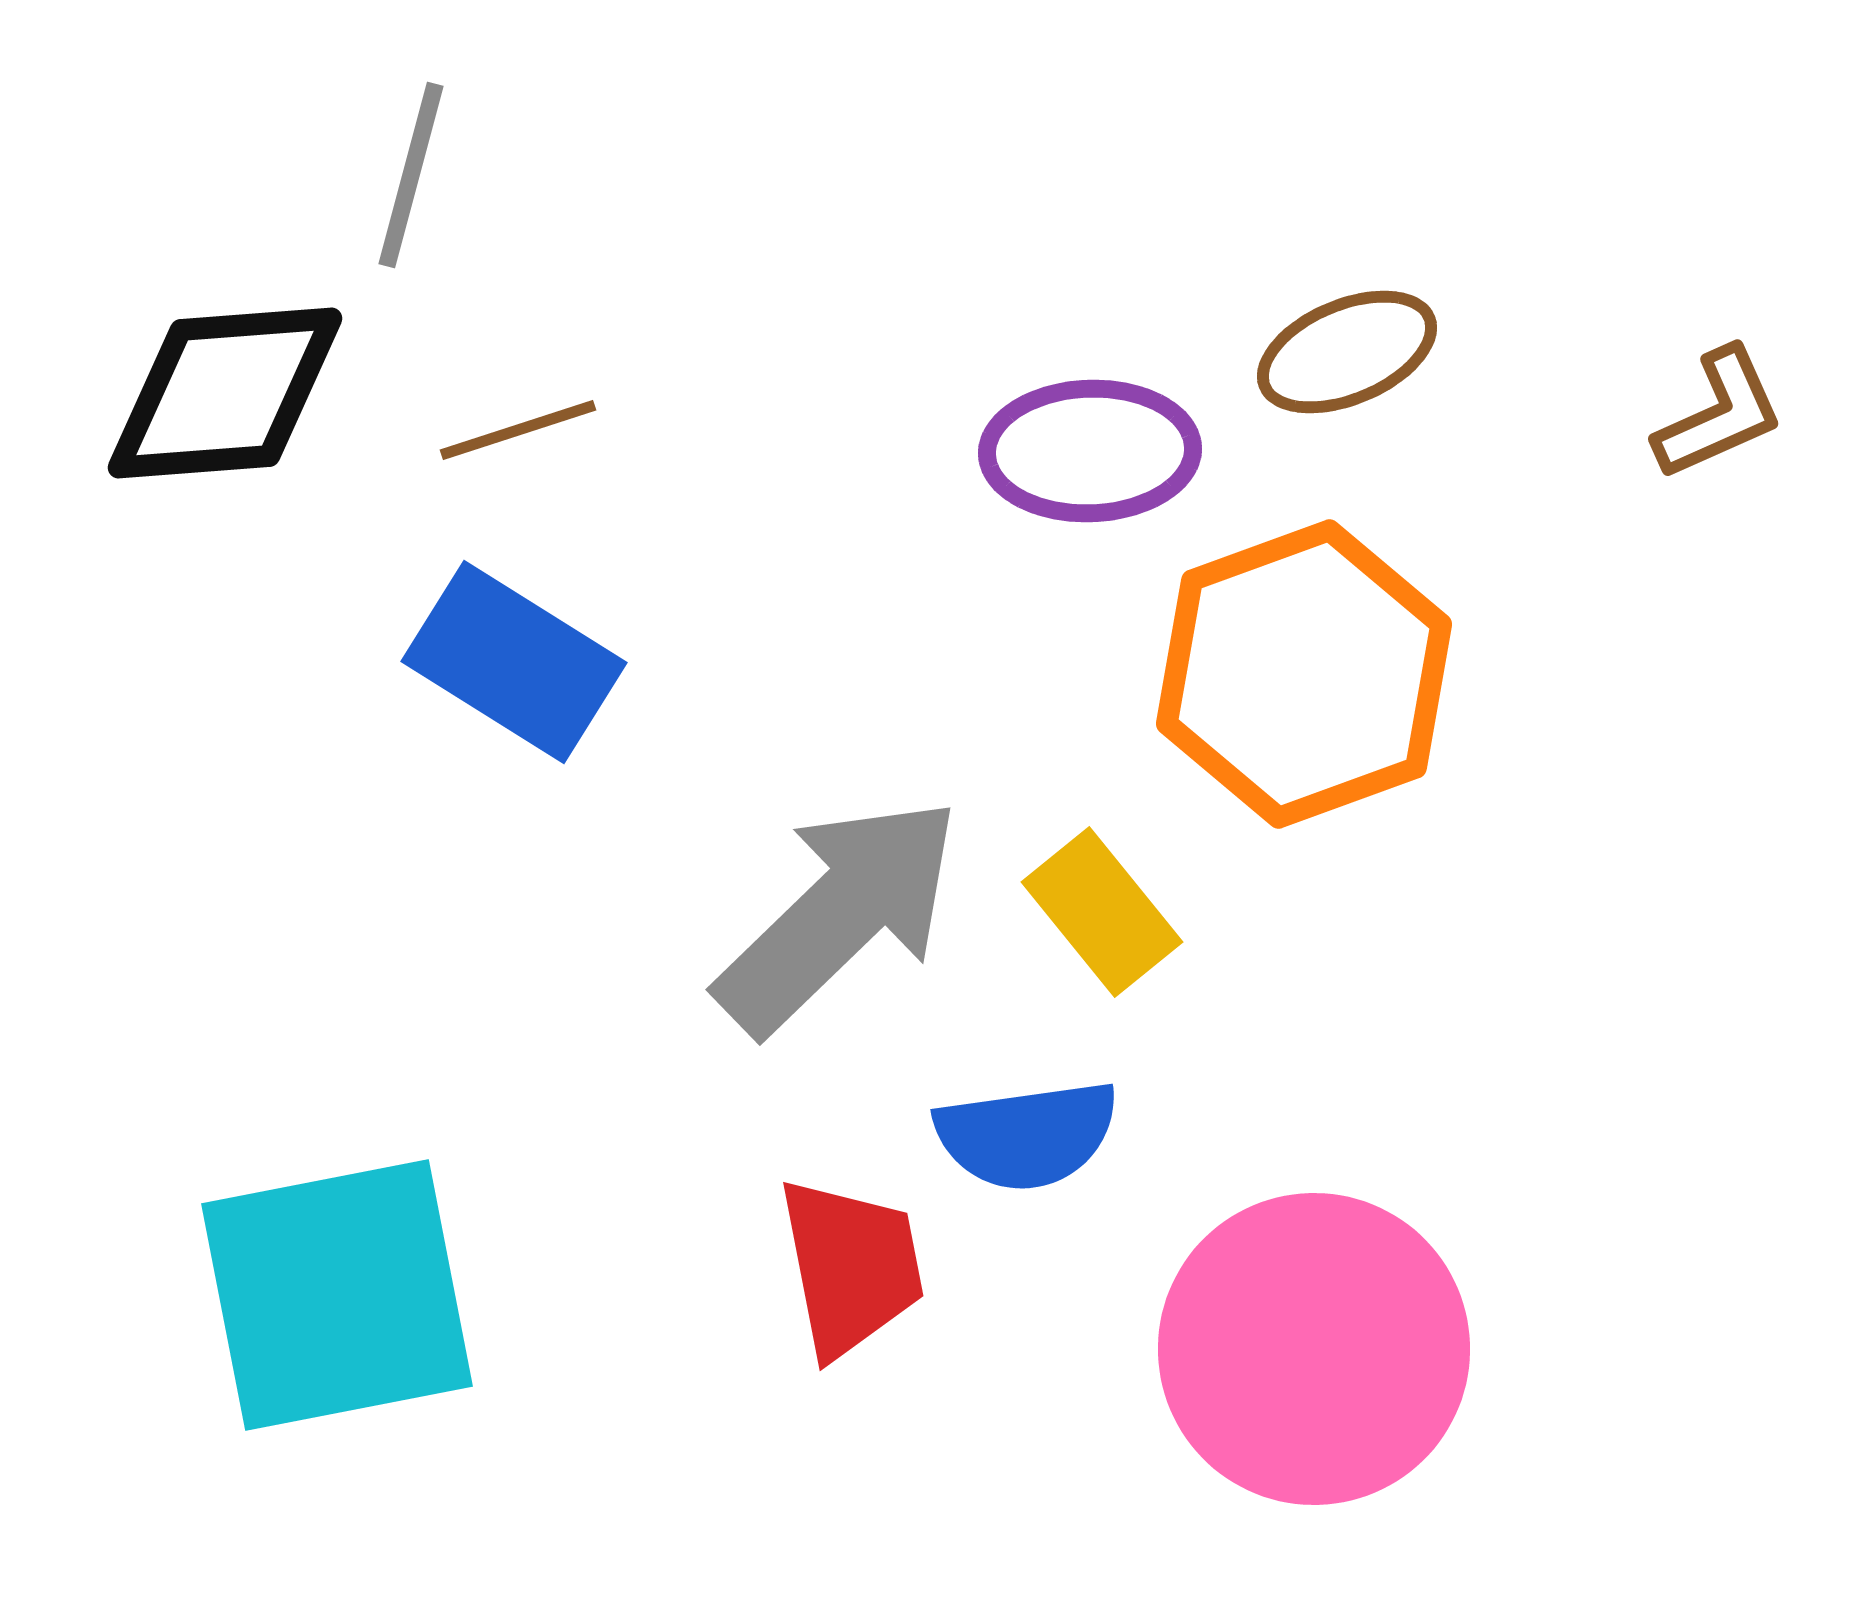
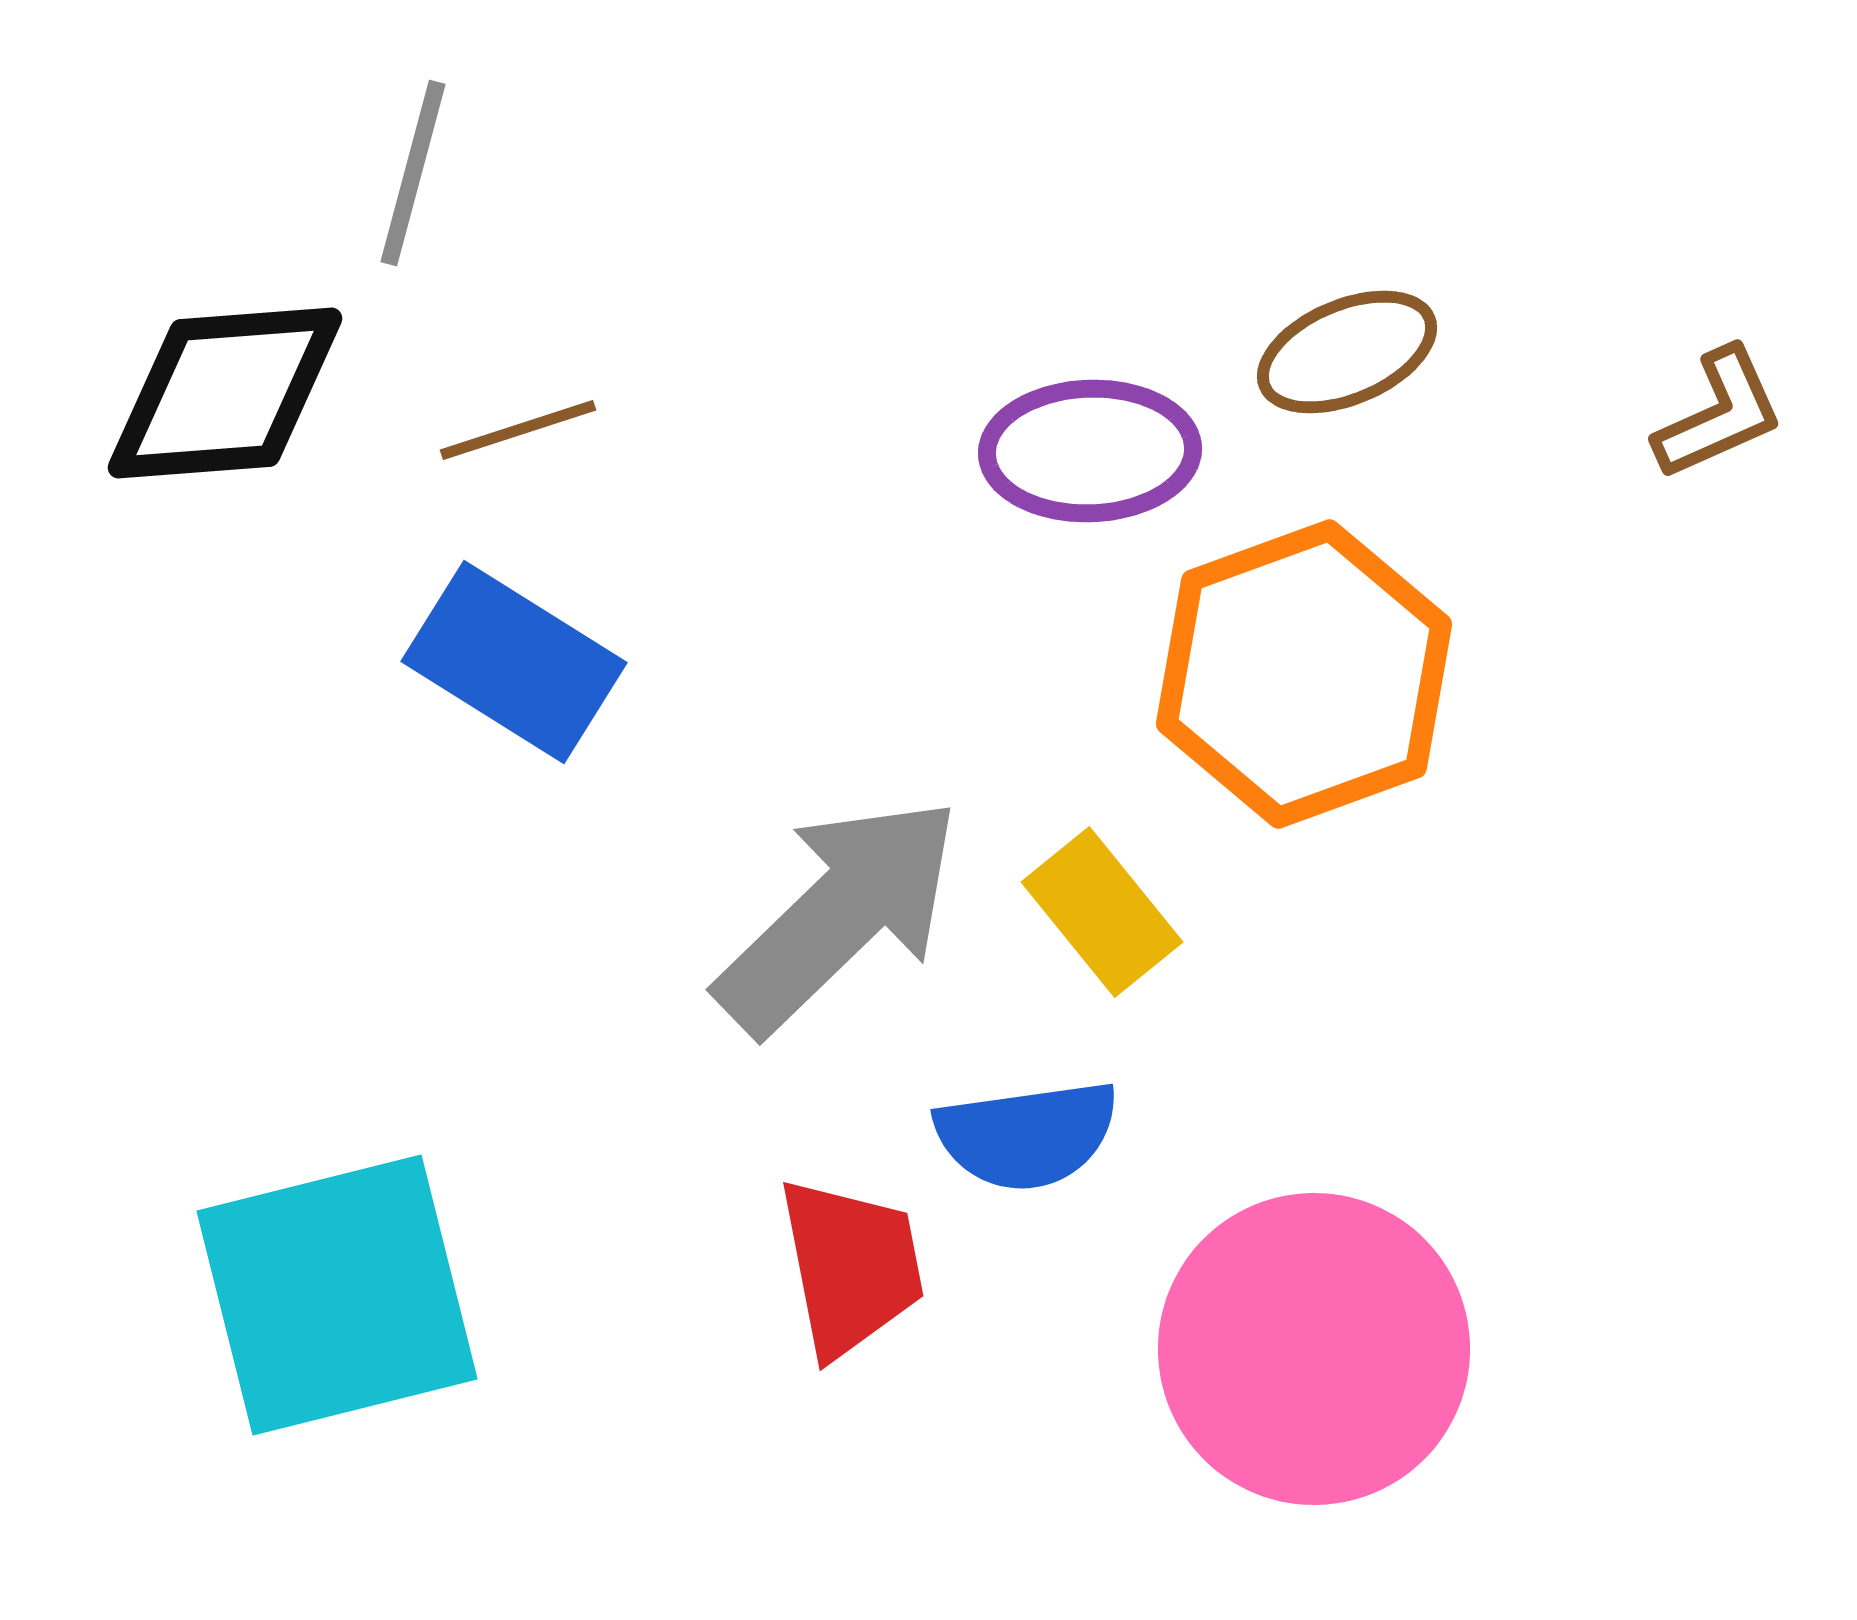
gray line: moved 2 px right, 2 px up
cyan square: rotated 3 degrees counterclockwise
